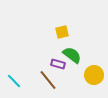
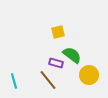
yellow square: moved 4 px left
purple rectangle: moved 2 px left, 1 px up
yellow circle: moved 5 px left
cyan line: rotated 28 degrees clockwise
